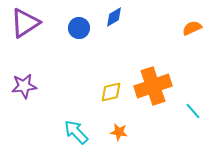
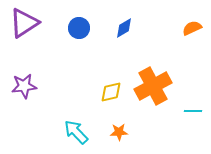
blue diamond: moved 10 px right, 11 px down
purple triangle: moved 1 px left
orange cross: rotated 9 degrees counterclockwise
cyan line: rotated 48 degrees counterclockwise
orange star: rotated 12 degrees counterclockwise
